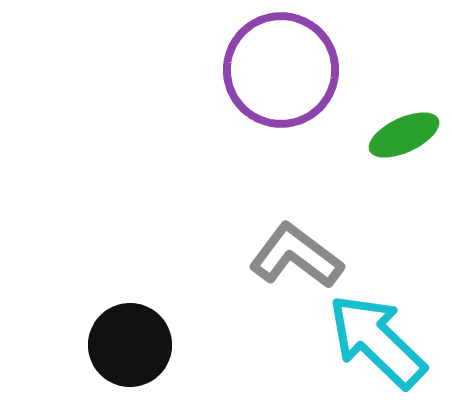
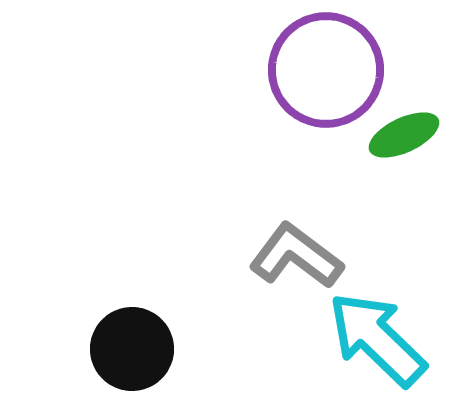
purple circle: moved 45 px right
cyan arrow: moved 2 px up
black circle: moved 2 px right, 4 px down
